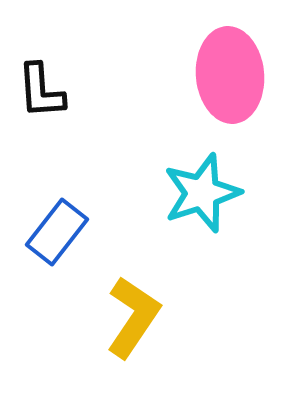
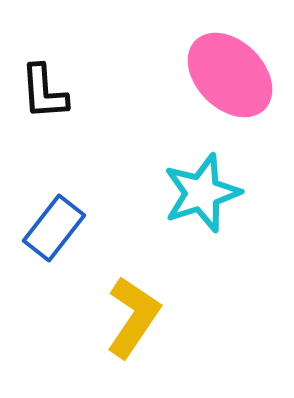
pink ellipse: rotated 40 degrees counterclockwise
black L-shape: moved 3 px right, 1 px down
blue rectangle: moved 3 px left, 4 px up
